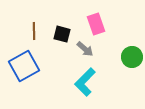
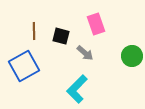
black square: moved 1 px left, 2 px down
gray arrow: moved 4 px down
green circle: moved 1 px up
cyan L-shape: moved 8 px left, 7 px down
